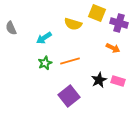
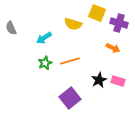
purple square: moved 1 px right, 2 px down
